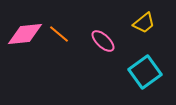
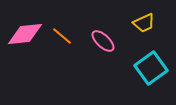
yellow trapezoid: rotated 15 degrees clockwise
orange line: moved 3 px right, 2 px down
cyan square: moved 6 px right, 4 px up
